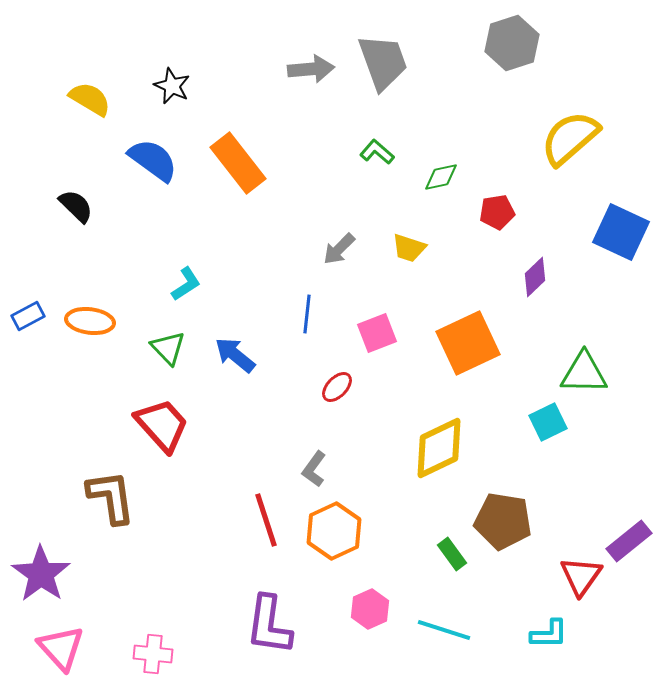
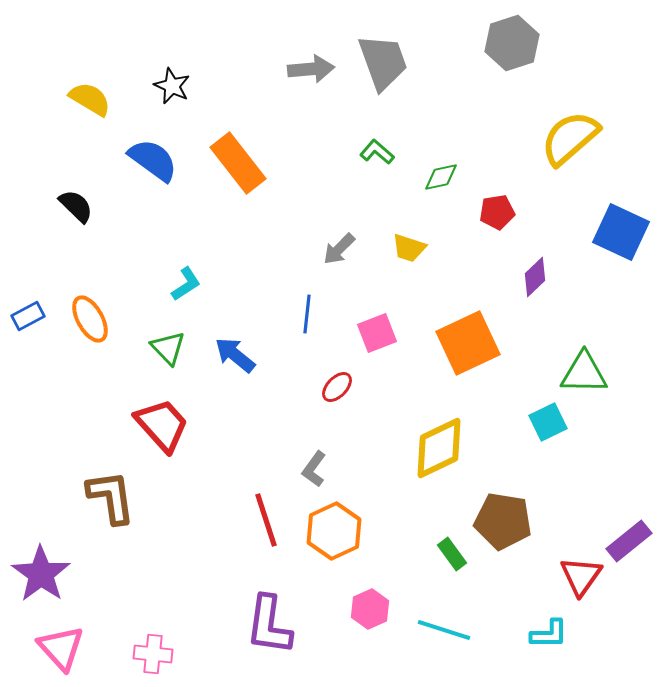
orange ellipse at (90, 321): moved 2 px up; rotated 54 degrees clockwise
